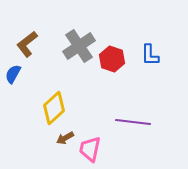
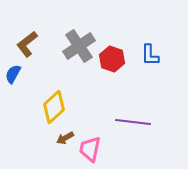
yellow diamond: moved 1 px up
